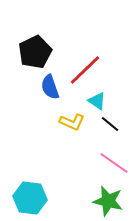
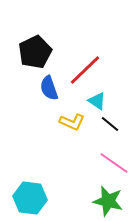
blue semicircle: moved 1 px left, 1 px down
